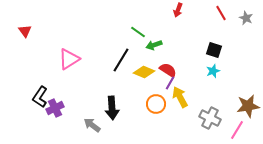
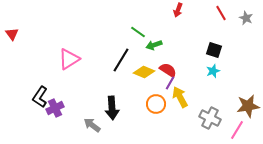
red triangle: moved 13 px left, 3 px down
